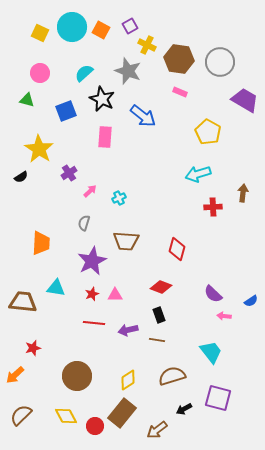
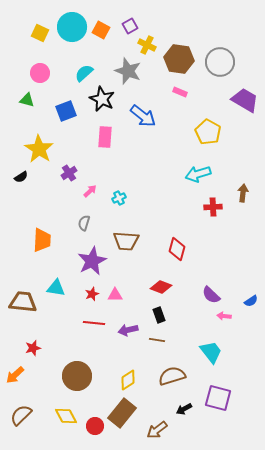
orange trapezoid at (41, 243): moved 1 px right, 3 px up
purple semicircle at (213, 294): moved 2 px left, 1 px down
